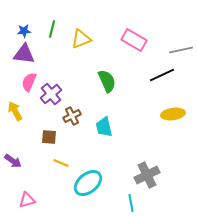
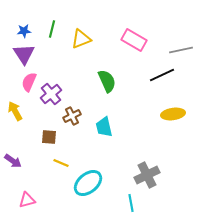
purple triangle: rotated 50 degrees clockwise
